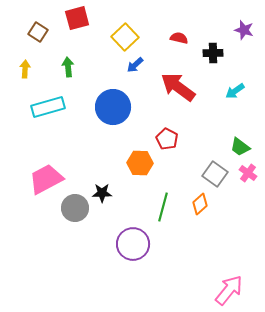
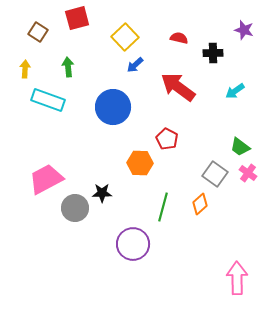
cyan rectangle: moved 7 px up; rotated 36 degrees clockwise
pink arrow: moved 8 px right, 12 px up; rotated 40 degrees counterclockwise
